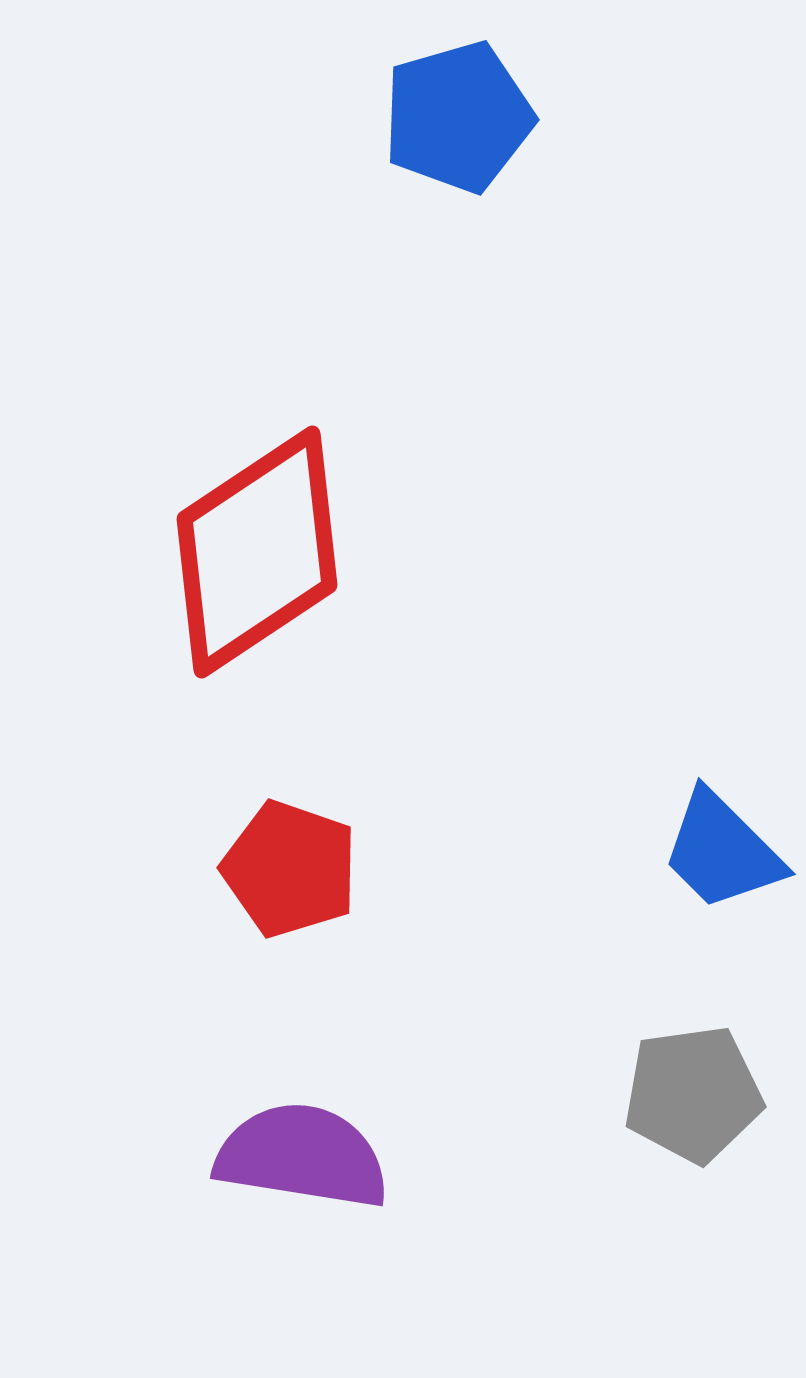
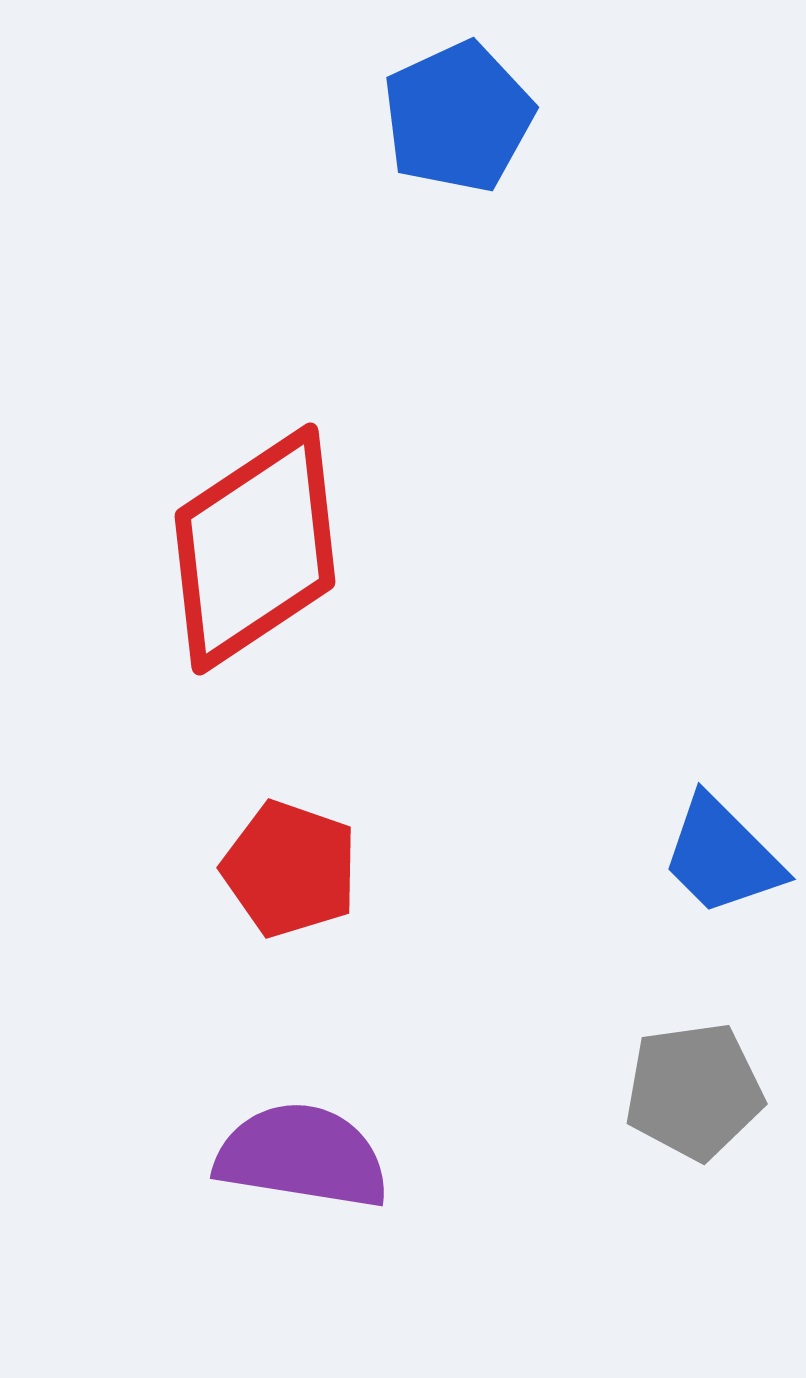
blue pentagon: rotated 9 degrees counterclockwise
red diamond: moved 2 px left, 3 px up
blue trapezoid: moved 5 px down
gray pentagon: moved 1 px right, 3 px up
